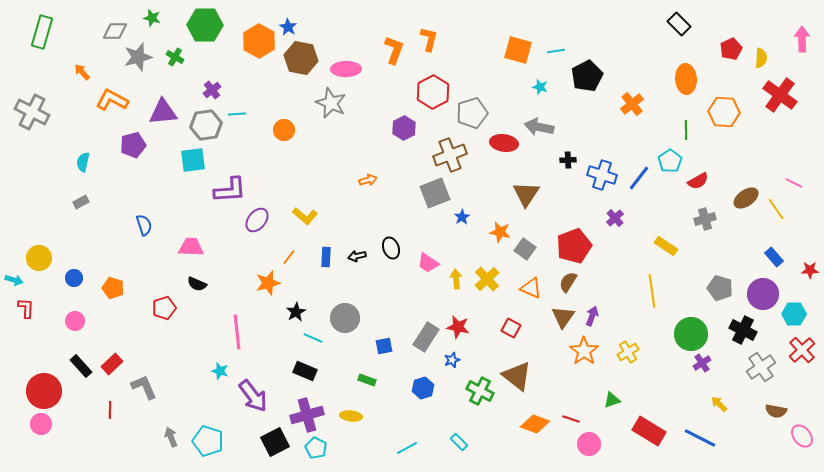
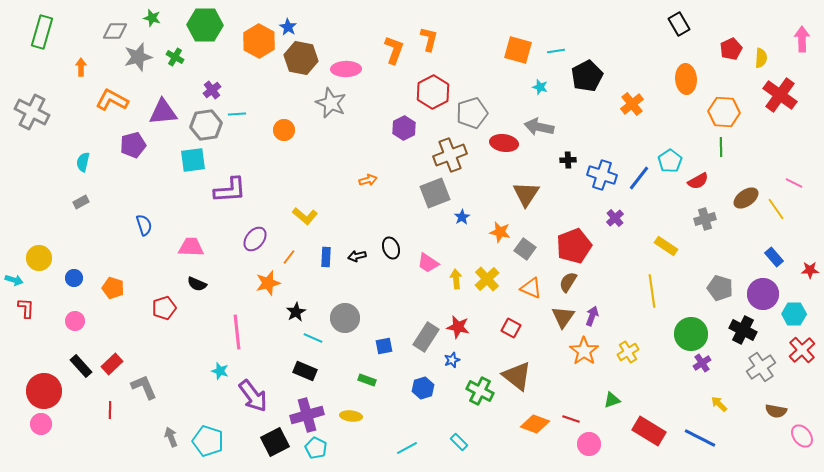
black rectangle at (679, 24): rotated 15 degrees clockwise
orange arrow at (82, 72): moved 1 px left, 5 px up; rotated 42 degrees clockwise
green line at (686, 130): moved 35 px right, 17 px down
purple ellipse at (257, 220): moved 2 px left, 19 px down
